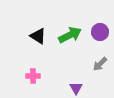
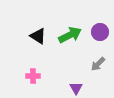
gray arrow: moved 2 px left
